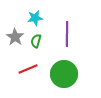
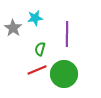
gray star: moved 2 px left, 9 px up
green semicircle: moved 4 px right, 8 px down
red line: moved 9 px right, 1 px down
